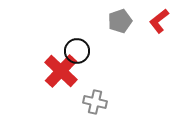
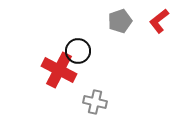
black circle: moved 1 px right
red cross: moved 2 px left, 1 px up; rotated 16 degrees counterclockwise
